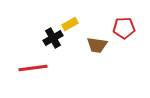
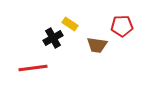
yellow rectangle: rotated 63 degrees clockwise
red pentagon: moved 2 px left, 2 px up
